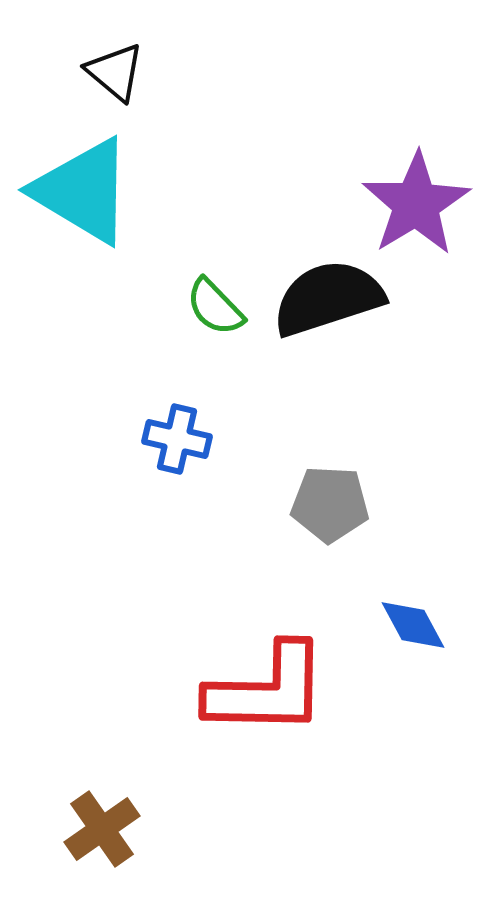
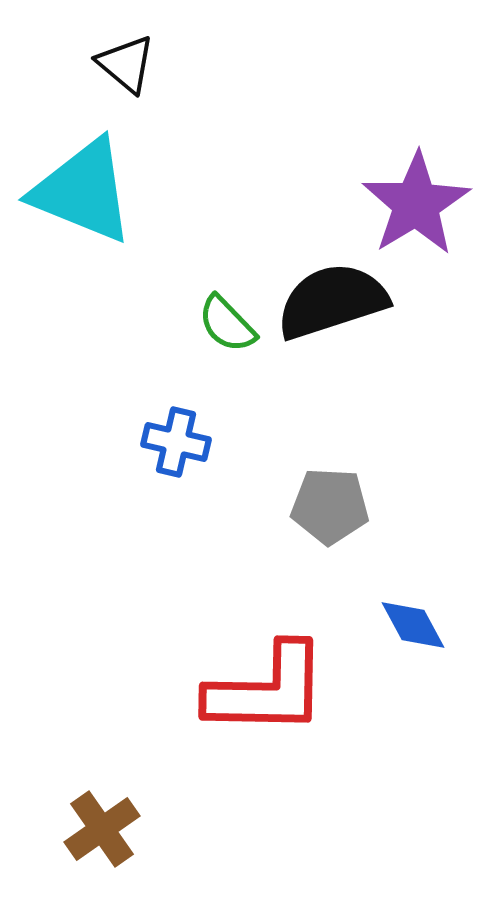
black triangle: moved 11 px right, 8 px up
cyan triangle: rotated 9 degrees counterclockwise
black semicircle: moved 4 px right, 3 px down
green semicircle: moved 12 px right, 17 px down
blue cross: moved 1 px left, 3 px down
gray pentagon: moved 2 px down
